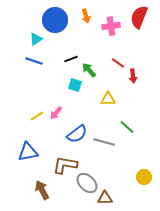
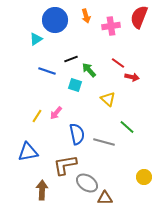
blue line: moved 13 px right, 10 px down
red arrow: moved 1 px left, 1 px down; rotated 72 degrees counterclockwise
yellow triangle: rotated 42 degrees clockwise
yellow line: rotated 24 degrees counterclockwise
blue semicircle: rotated 65 degrees counterclockwise
brown L-shape: rotated 20 degrees counterclockwise
gray ellipse: rotated 10 degrees counterclockwise
brown arrow: rotated 30 degrees clockwise
